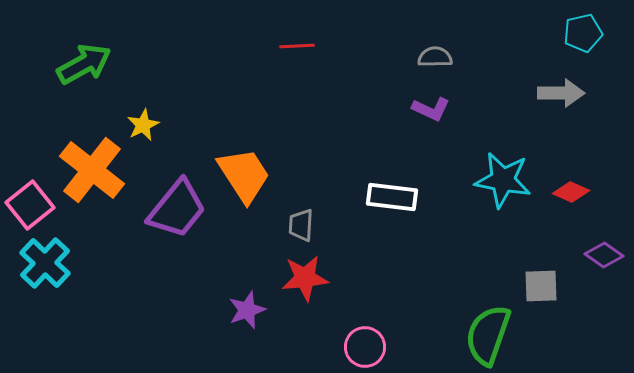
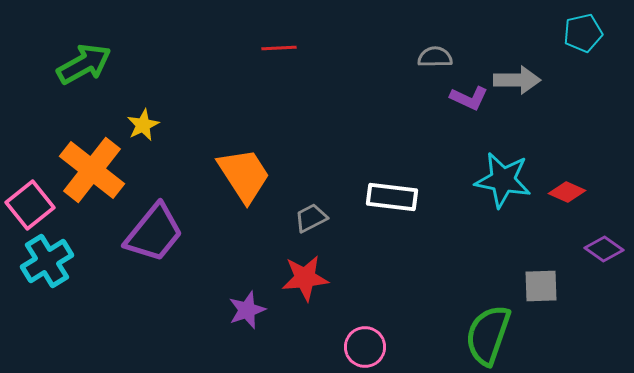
red line: moved 18 px left, 2 px down
gray arrow: moved 44 px left, 13 px up
purple L-shape: moved 38 px right, 11 px up
red diamond: moved 4 px left
purple trapezoid: moved 23 px left, 24 px down
gray trapezoid: moved 10 px right, 7 px up; rotated 60 degrees clockwise
purple diamond: moved 6 px up
cyan cross: moved 2 px right, 2 px up; rotated 15 degrees clockwise
